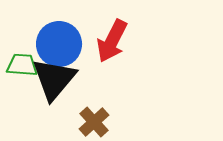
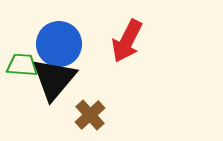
red arrow: moved 15 px right
brown cross: moved 4 px left, 7 px up
